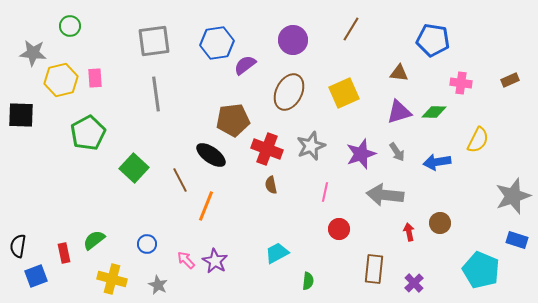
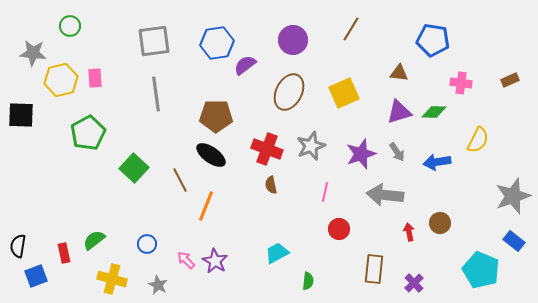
brown pentagon at (233, 120): moved 17 px left, 4 px up; rotated 8 degrees clockwise
blue rectangle at (517, 240): moved 3 px left, 1 px down; rotated 20 degrees clockwise
